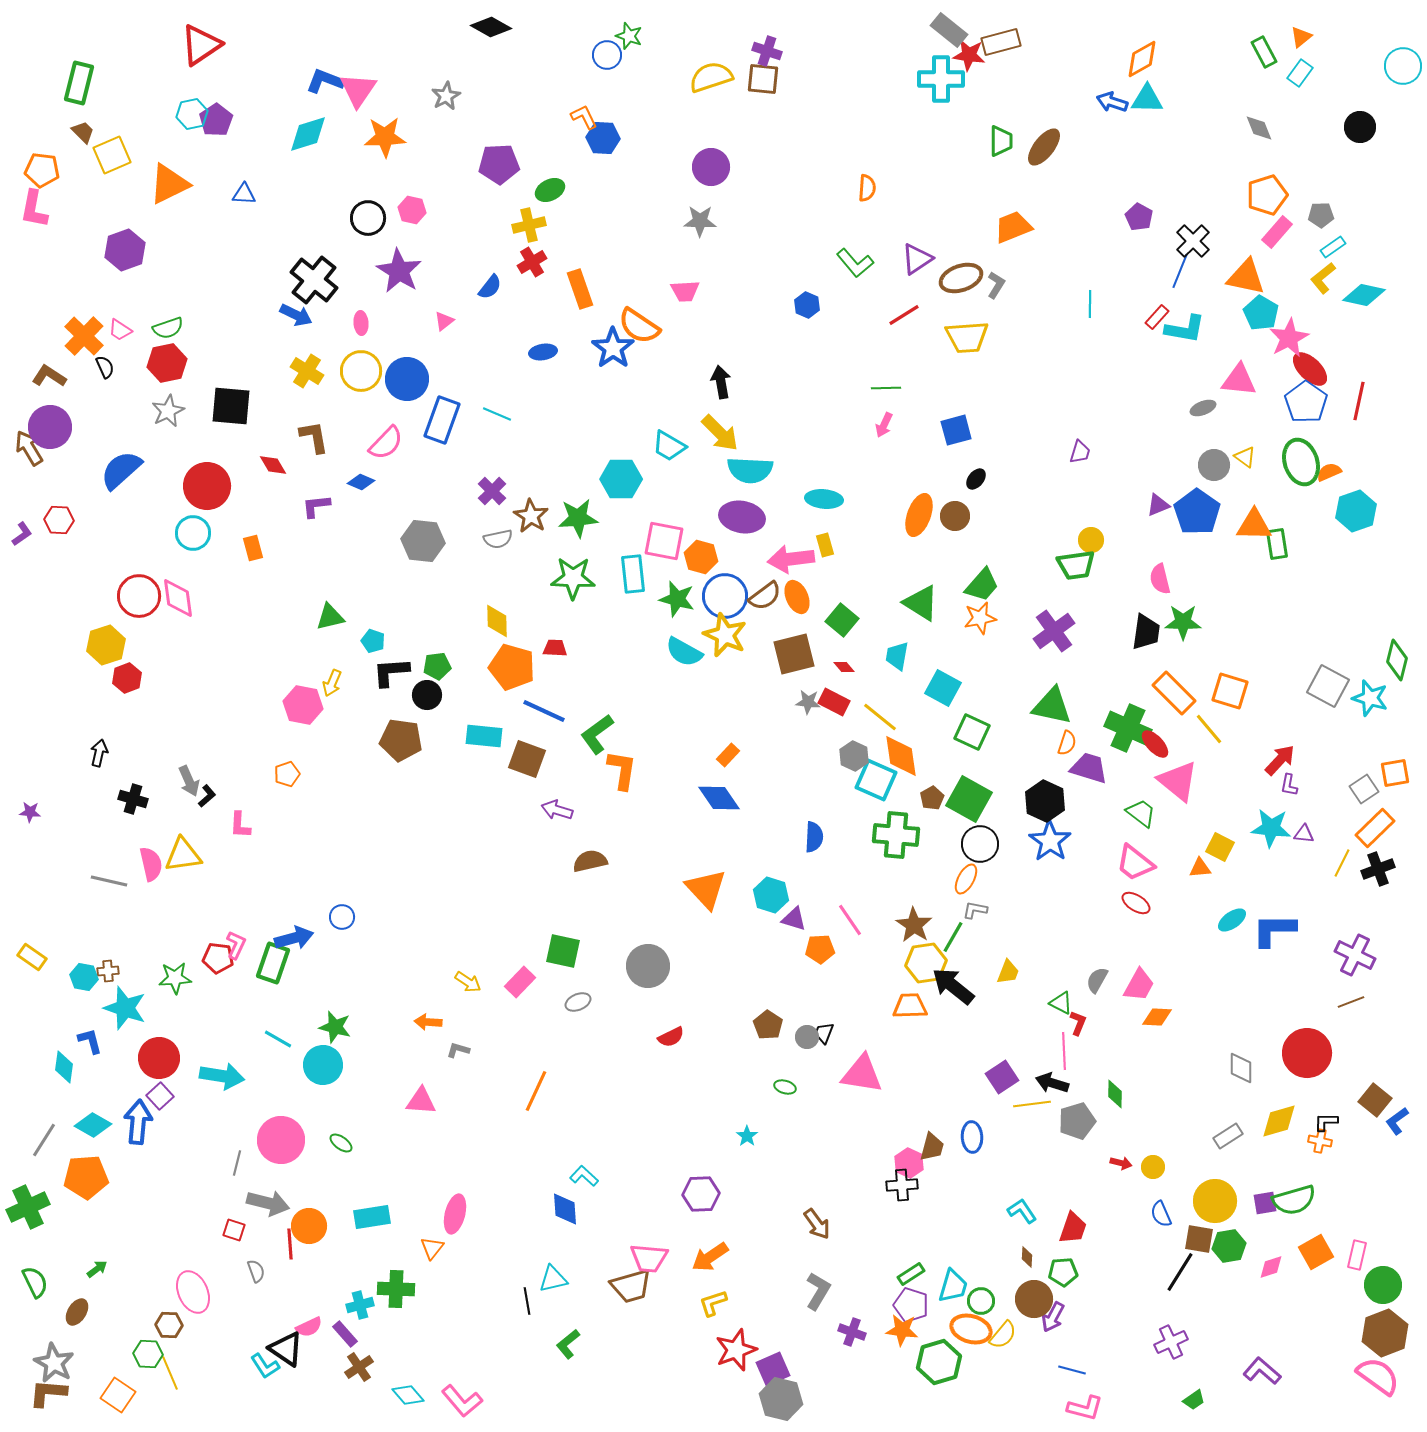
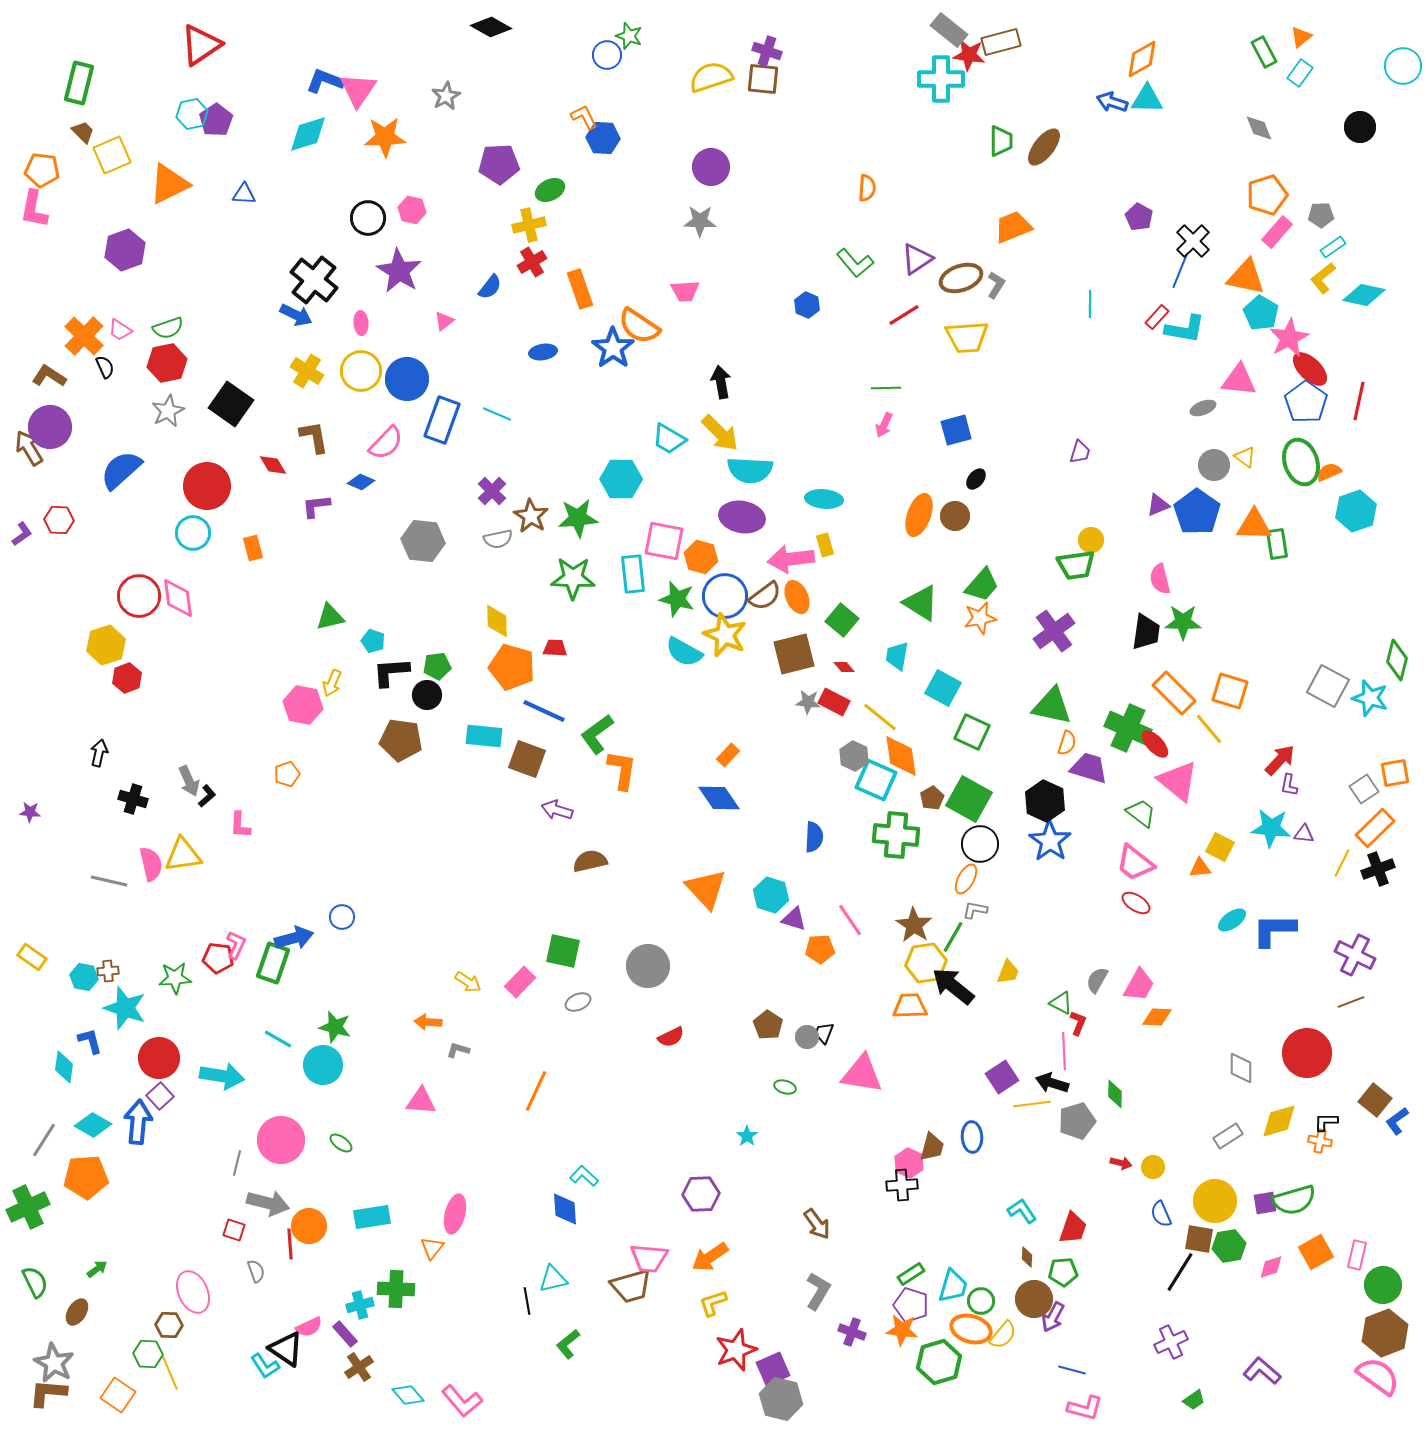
black square at (231, 406): moved 2 px up; rotated 30 degrees clockwise
cyan trapezoid at (669, 446): moved 7 px up
